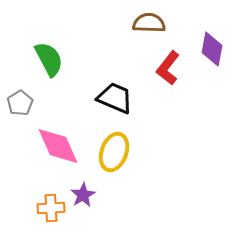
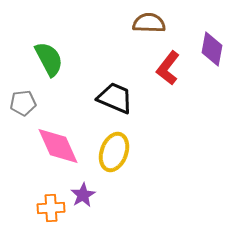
gray pentagon: moved 3 px right; rotated 25 degrees clockwise
